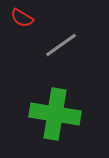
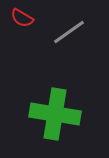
gray line: moved 8 px right, 13 px up
